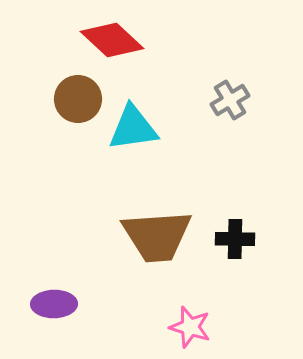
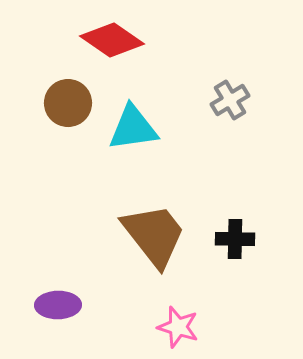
red diamond: rotated 8 degrees counterclockwise
brown circle: moved 10 px left, 4 px down
brown trapezoid: moved 3 px left, 1 px up; rotated 124 degrees counterclockwise
purple ellipse: moved 4 px right, 1 px down
pink star: moved 12 px left
